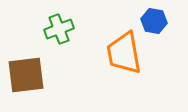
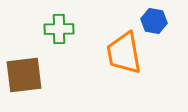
green cross: rotated 20 degrees clockwise
brown square: moved 2 px left
